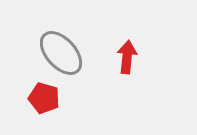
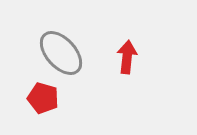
red pentagon: moved 1 px left
